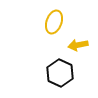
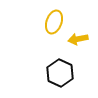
yellow arrow: moved 6 px up
